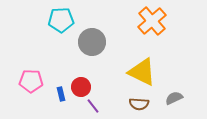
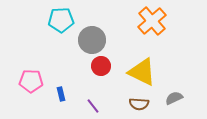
gray circle: moved 2 px up
red circle: moved 20 px right, 21 px up
